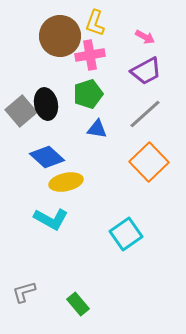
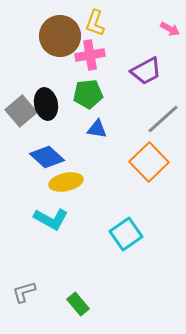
pink arrow: moved 25 px right, 8 px up
green pentagon: rotated 12 degrees clockwise
gray line: moved 18 px right, 5 px down
